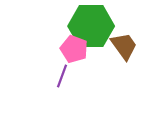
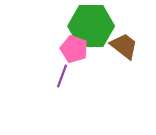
brown trapezoid: rotated 16 degrees counterclockwise
